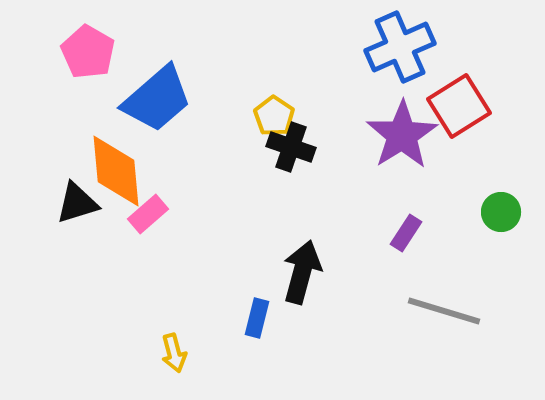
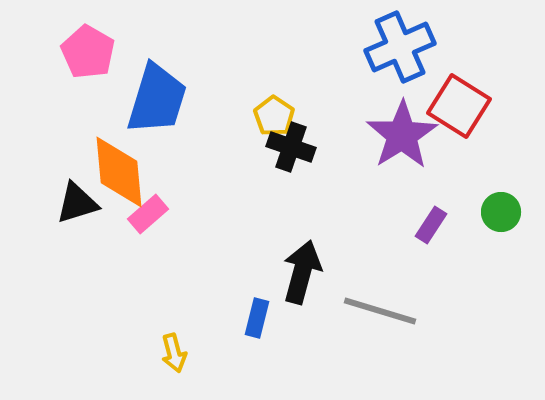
blue trapezoid: rotated 32 degrees counterclockwise
red square: rotated 26 degrees counterclockwise
orange diamond: moved 3 px right, 1 px down
purple rectangle: moved 25 px right, 8 px up
gray line: moved 64 px left
